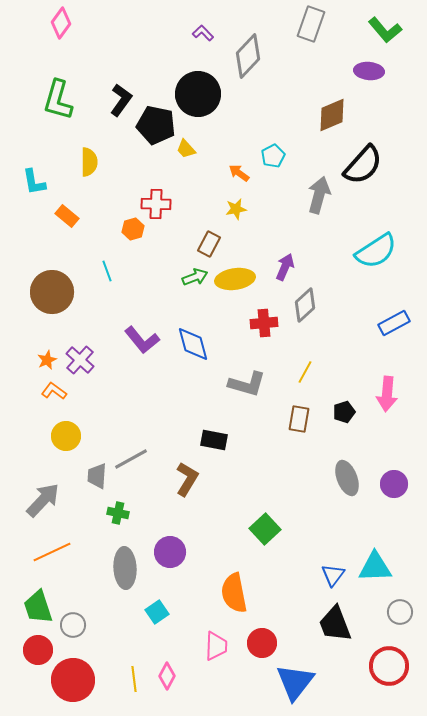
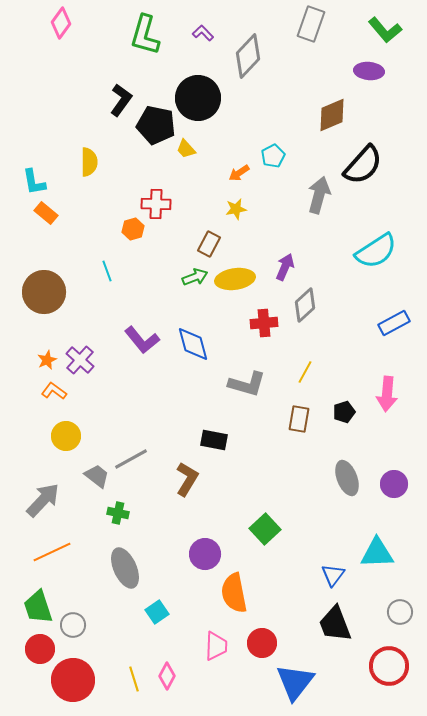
black circle at (198, 94): moved 4 px down
green L-shape at (58, 100): moved 87 px right, 65 px up
orange arrow at (239, 173): rotated 70 degrees counterclockwise
orange rectangle at (67, 216): moved 21 px left, 3 px up
brown circle at (52, 292): moved 8 px left
gray trapezoid at (97, 476): rotated 124 degrees clockwise
purple circle at (170, 552): moved 35 px right, 2 px down
cyan triangle at (375, 567): moved 2 px right, 14 px up
gray ellipse at (125, 568): rotated 21 degrees counterclockwise
red circle at (38, 650): moved 2 px right, 1 px up
yellow line at (134, 679): rotated 10 degrees counterclockwise
